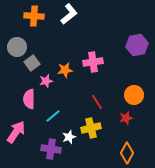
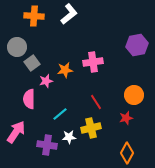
red line: moved 1 px left
cyan line: moved 7 px right, 2 px up
white star: rotated 16 degrees clockwise
purple cross: moved 4 px left, 4 px up
